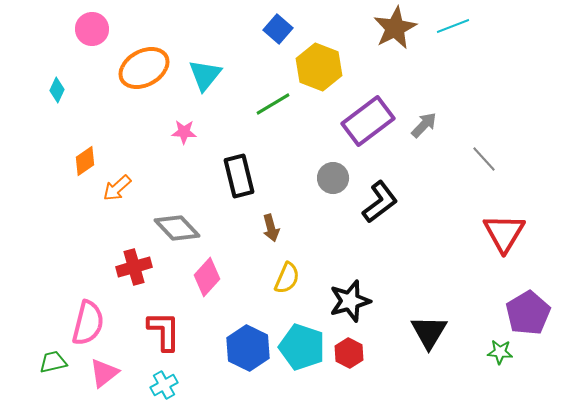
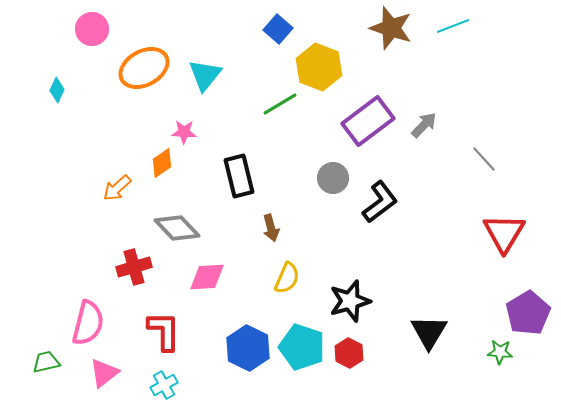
brown star: moved 4 px left; rotated 27 degrees counterclockwise
green line: moved 7 px right
orange diamond: moved 77 px right, 2 px down
pink diamond: rotated 45 degrees clockwise
green trapezoid: moved 7 px left
